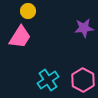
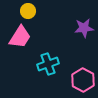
cyan cross: moved 16 px up; rotated 15 degrees clockwise
